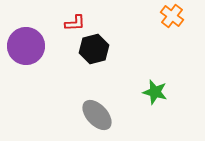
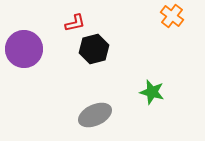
red L-shape: rotated 10 degrees counterclockwise
purple circle: moved 2 px left, 3 px down
green star: moved 3 px left
gray ellipse: moved 2 px left; rotated 72 degrees counterclockwise
